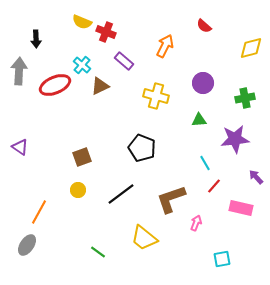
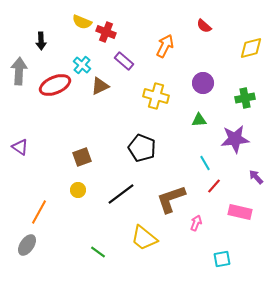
black arrow: moved 5 px right, 2 px down
pink rectangle: moved 1 px left, 4 px down
